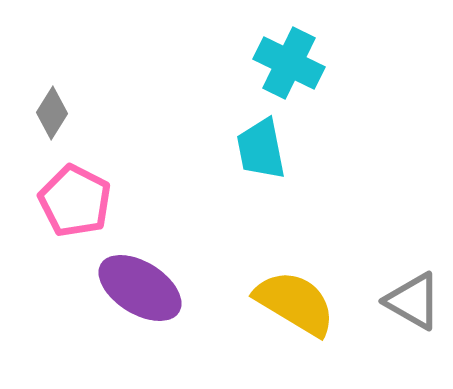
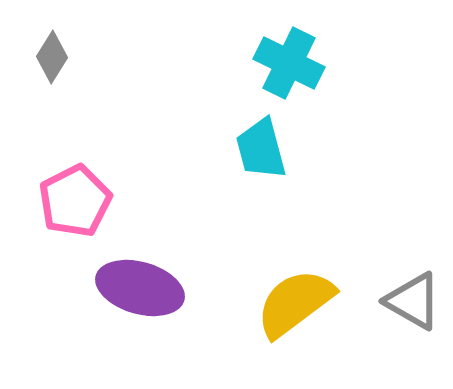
gray diamond: moved 56 px up
cyan trapezoid: rotated 4 degrees counterclockwise
pink pentagon: rotated 18 degrees clockwise
purple ellipse: rotated 16 degrees counterclockwise
yellow semicircle: rotated 68 degrees counterclockwise
